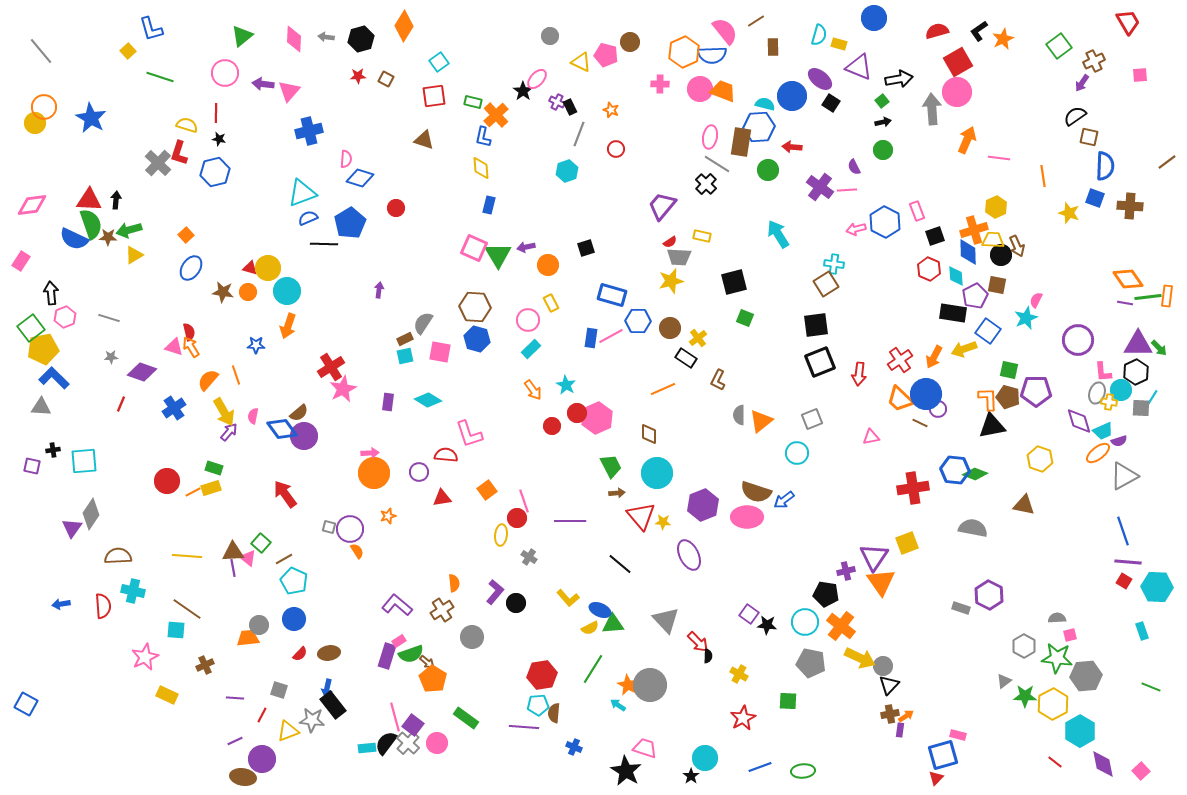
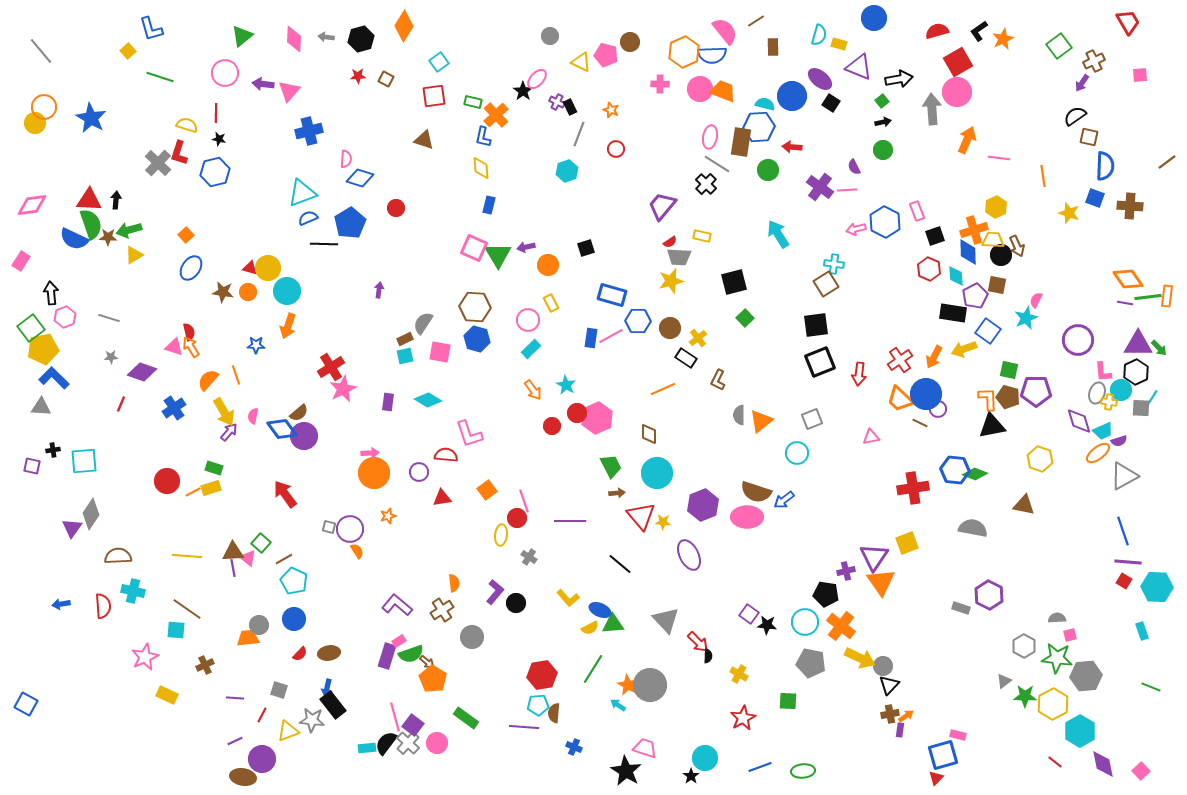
green square at (745, 318): rotated 24 degrees clockwise
